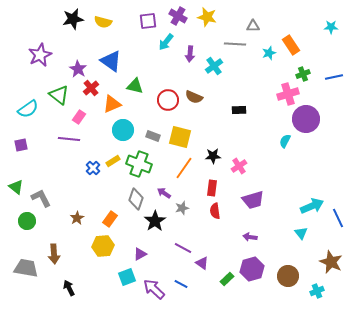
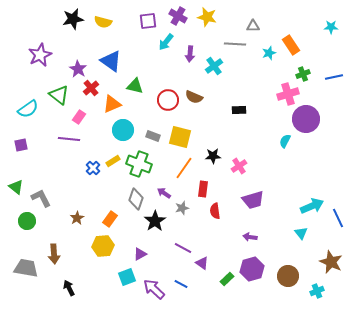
red rectangle at (212, 188): moved 9 px left, 1 px down
